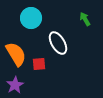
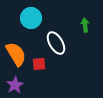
green arrow: moved 6 px down; rotated 24 degrees clockwise
white ellipse: moved 2 px left
